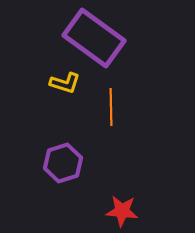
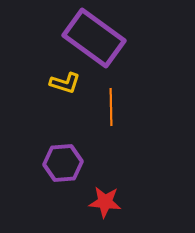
purple hexagon: rotated 12 degrees clockwise
red star: moved 17 px left, 9 px up
